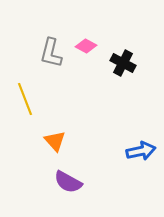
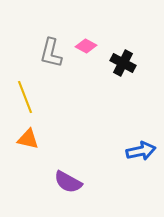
yellow line: moved 2 px up
orange triangle: moved 27 px left, 2 px up; rotated 35 degrees counterclockwise
